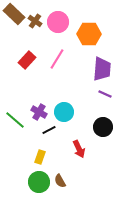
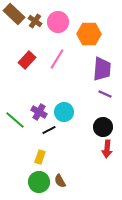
red arrow: moved 28 px right; rotated 30 degrees clockwise
